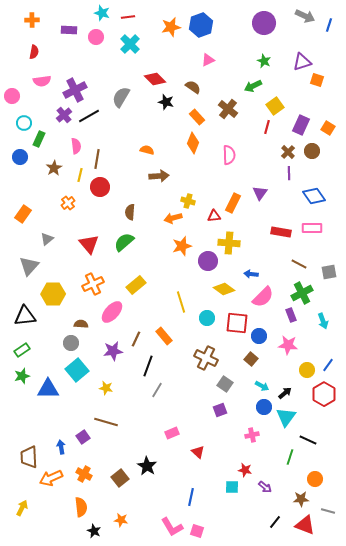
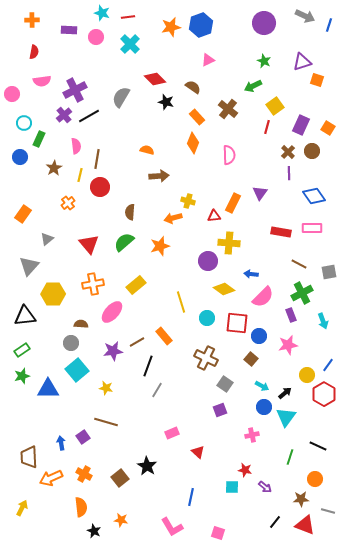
pink circle at (12, 96): moved 2 px up
orange star at (182, 246): moved 22 px left
orange cross at (93, 284): rotated 15 degrees clockwise
brown line at (136, 339): moved 1 px right, 3 px down; rotated 35 degrees clockwise
pink star at (288, 345): rotated 18 degrees counterclockwise
yellow circle at (307, 370): moved 5 px down
black line at (308, 440): moved 10 px right, 6 px down
blue arrow at (61, 447): moved 4 px up
pink square at (197, 531): moved 21 px right, 2 px down
